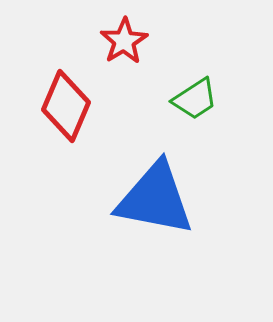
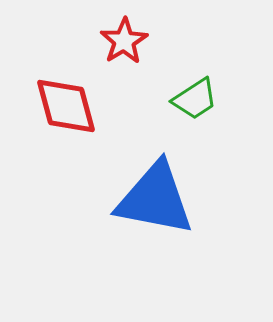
red diamond: rotated 38 degrees counterclockwise
